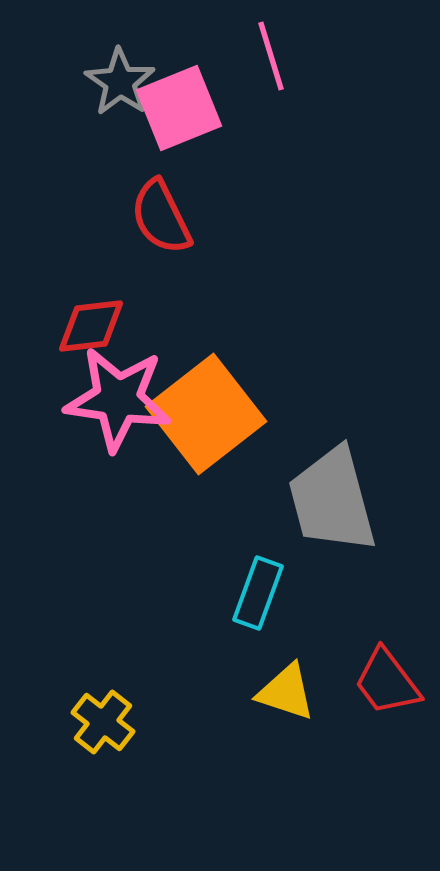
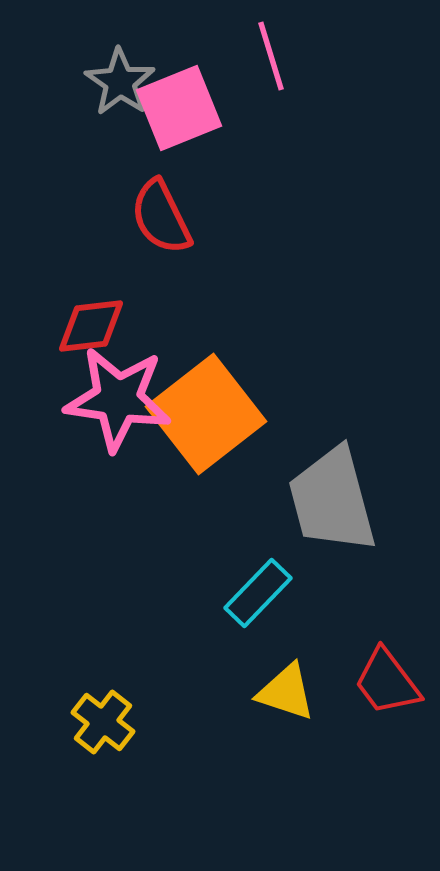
cyan rectangle: rotated 24 degrees clockwise
